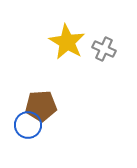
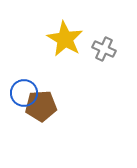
yellow star: moved 2 px left, 3 px up
blue circle: moved 4 px left, 32 px up
